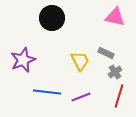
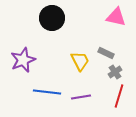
pink triangle: moved 1 px right
purple line: rotated 12 degrees clockwise
